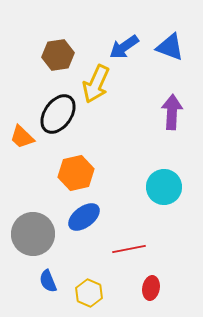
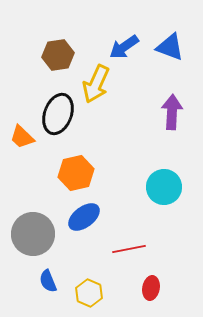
black ellipse: rotated 15 degrees counterclockwise
